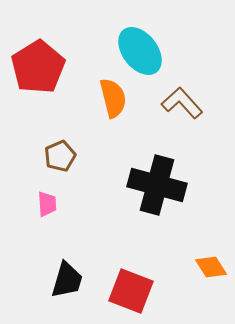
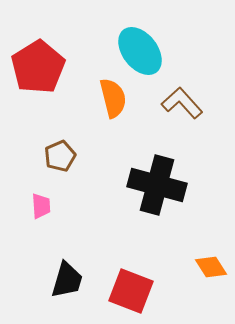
pink trapezoid: moved 6 px left, 2 px down
